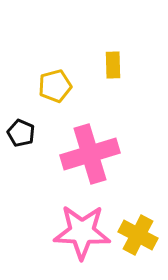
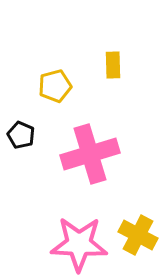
black pentagon: moved 2 px down
pink star: moved 3 px left, 12 px down
